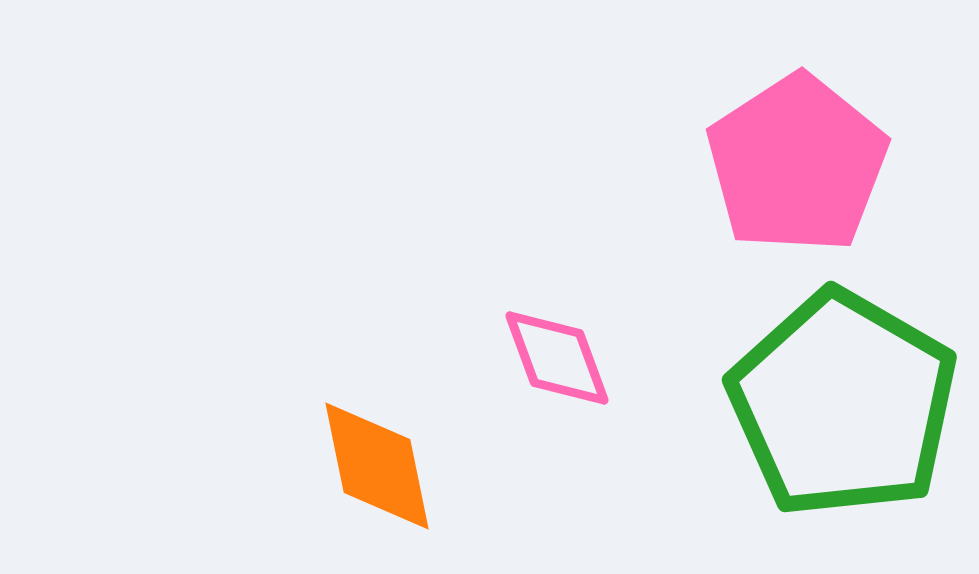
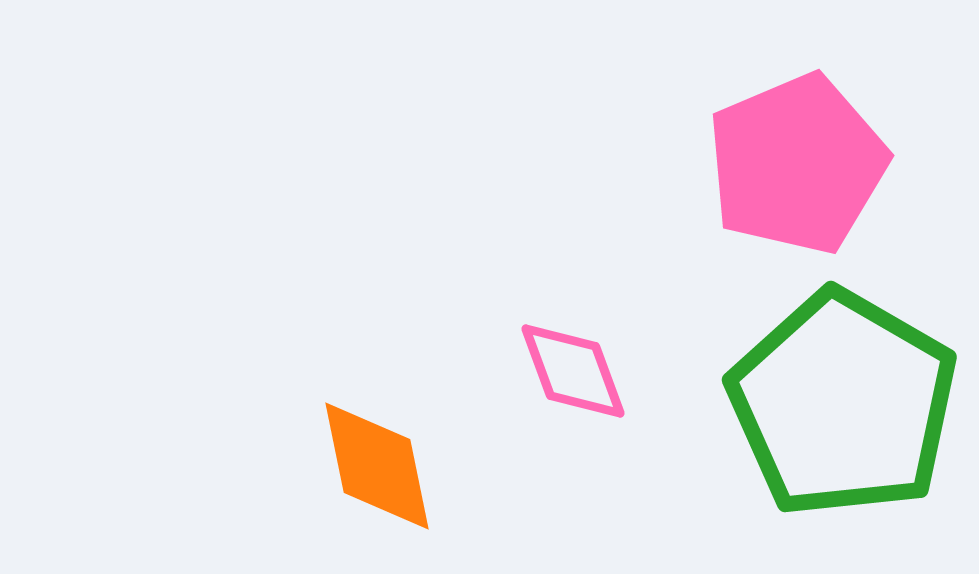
pink pentagon: rotated 10 degrees clockwise
pink diamond: moved 16 px right, 13 px down
